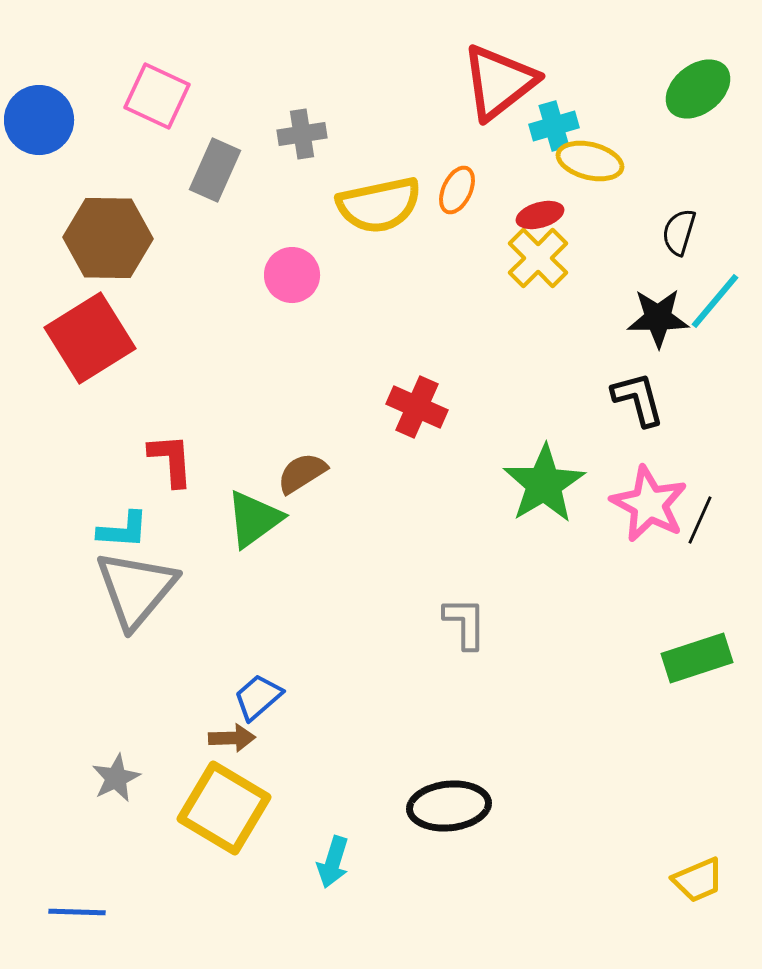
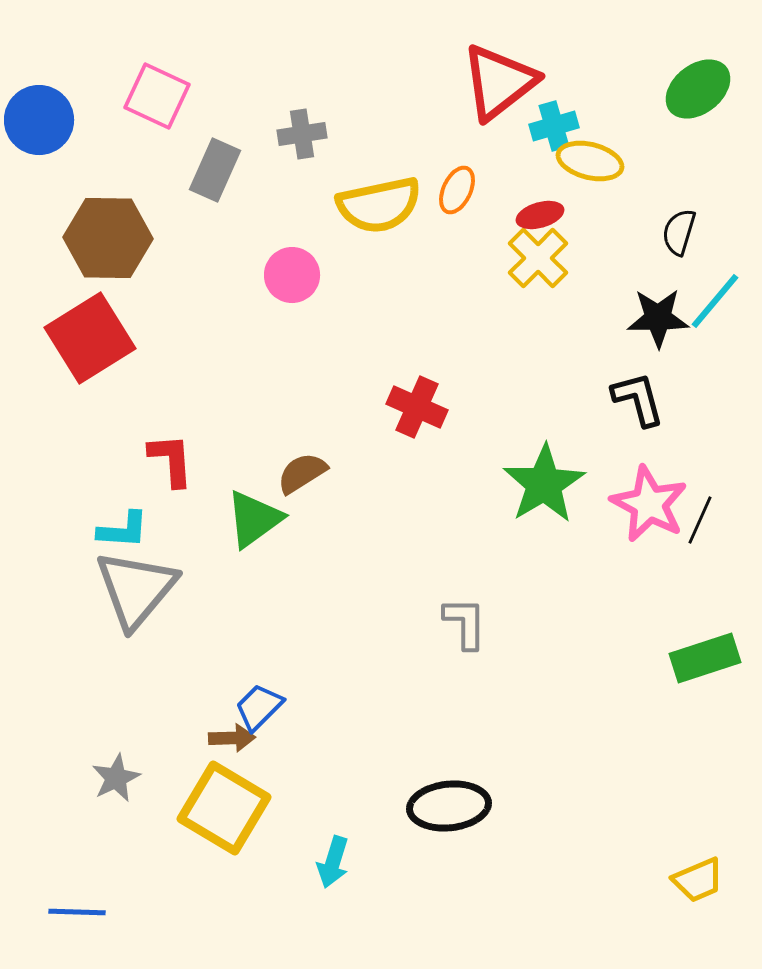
green rectangle: moved 8 px right
blue trapezoid: moved 1 px right, 10 px down; rotated 4 degrees counterclockwise
